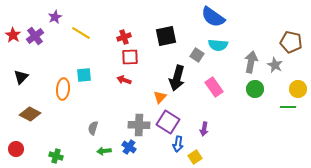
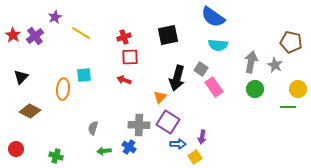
black square: moved 2 px right, 1 px up
gray square: moved 4 px right, 14 px down
brown diamond: moved 3 px up
purple arrow: moved 2 px left, 8 px down
blue arrow: rotated 98 degrees counterclockwise
